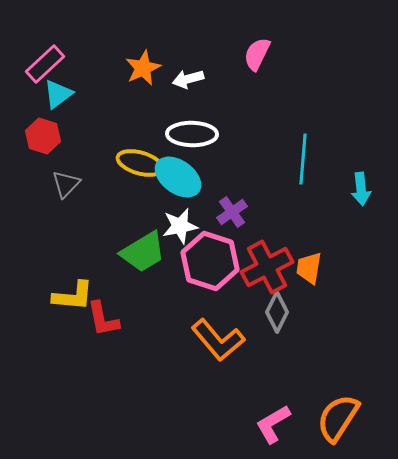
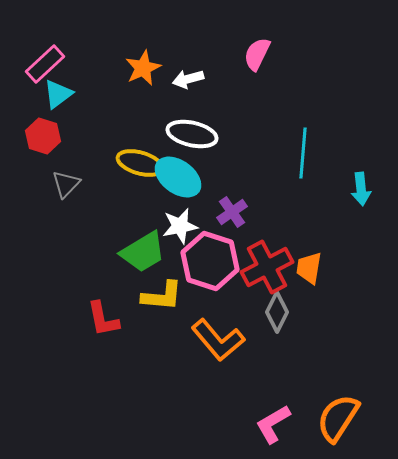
white ellipse: rotated 12 degrees clockwise
cyan line: moved 6 px up
yellow L-shape: moved 89 px right
